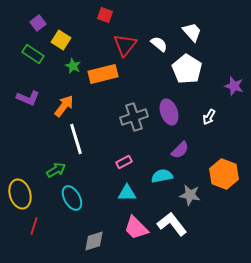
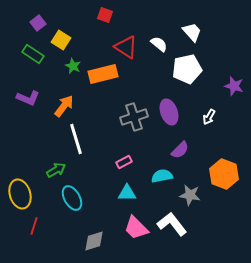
red triangle: moved 1 px right, 2 px down; rotated 35 degrees counterclockwise
white pentagon: rotated 28 degrees clockwise
